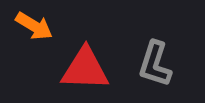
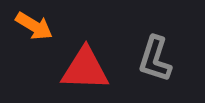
gray L-shape: moved 5 px up
